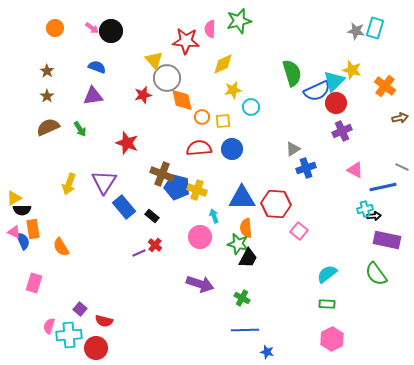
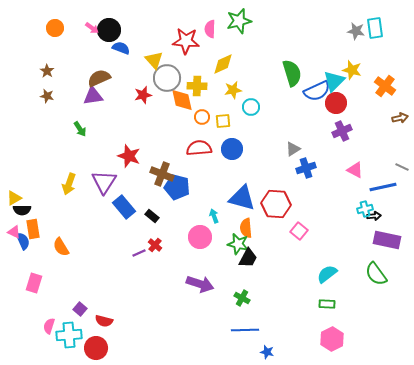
cyan rectangle at (375, 28): rotated 25 degrees counterclockwise
black circle at (111, 31): moved 2 px left, 1 px up
blue semicircle at (97, 67): moved 24 px right, 19 px up
brown star at (47, 96): rotated 24 degrees counterclockwise
brown semicircle at (48, 127): moved 51 px right, 49 px up
red star at (127, 143): moved 2 px right, 13 px down
yellow cross at (197, 190): moved 104 px up; rotated 18 degrees counterclockwise
blue triangle at (242, 198): rotated 16 degrees clockwise
